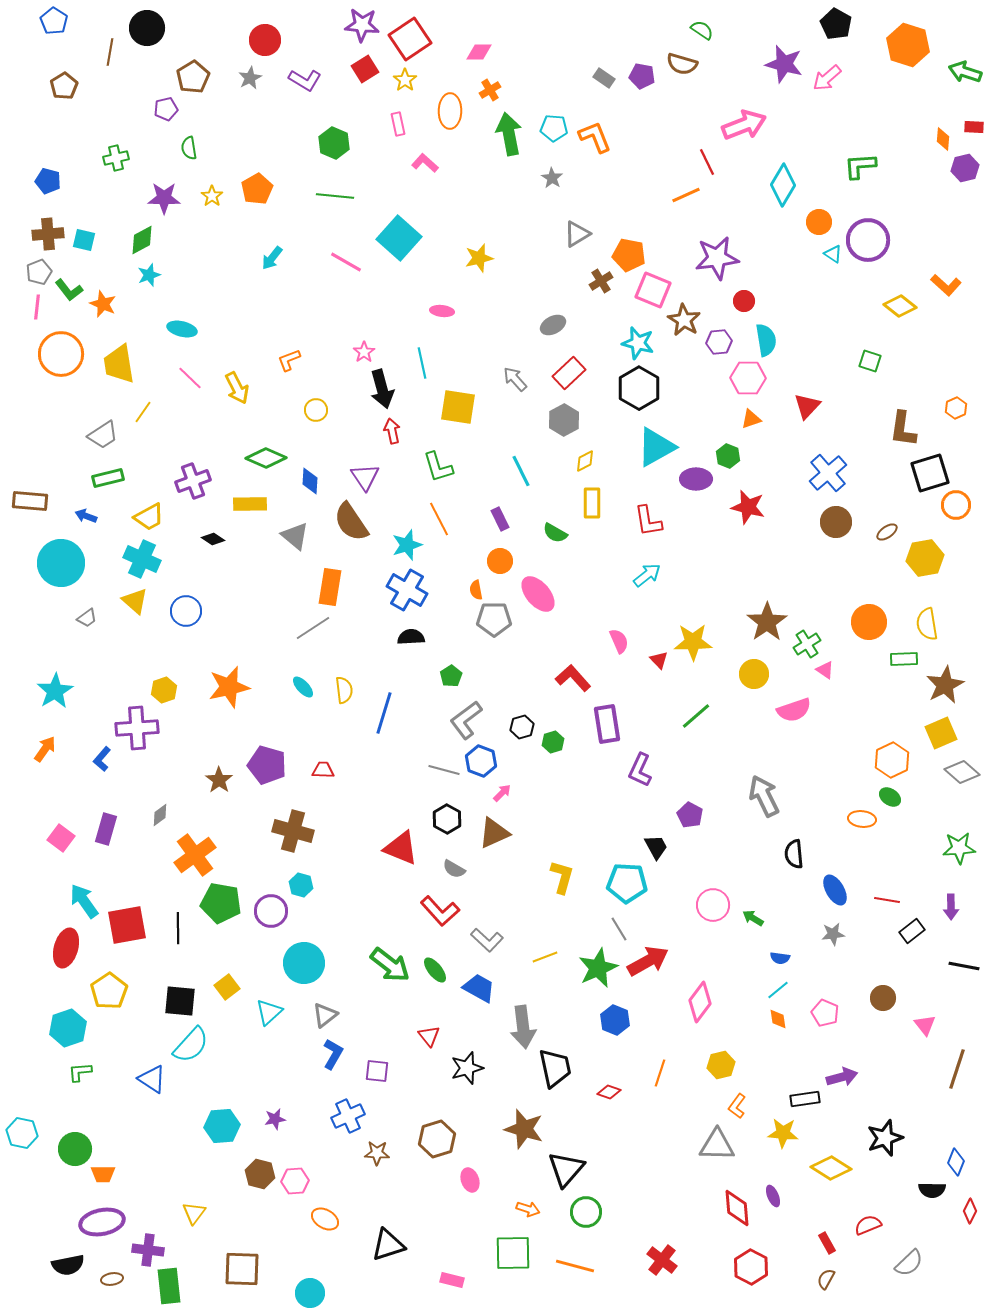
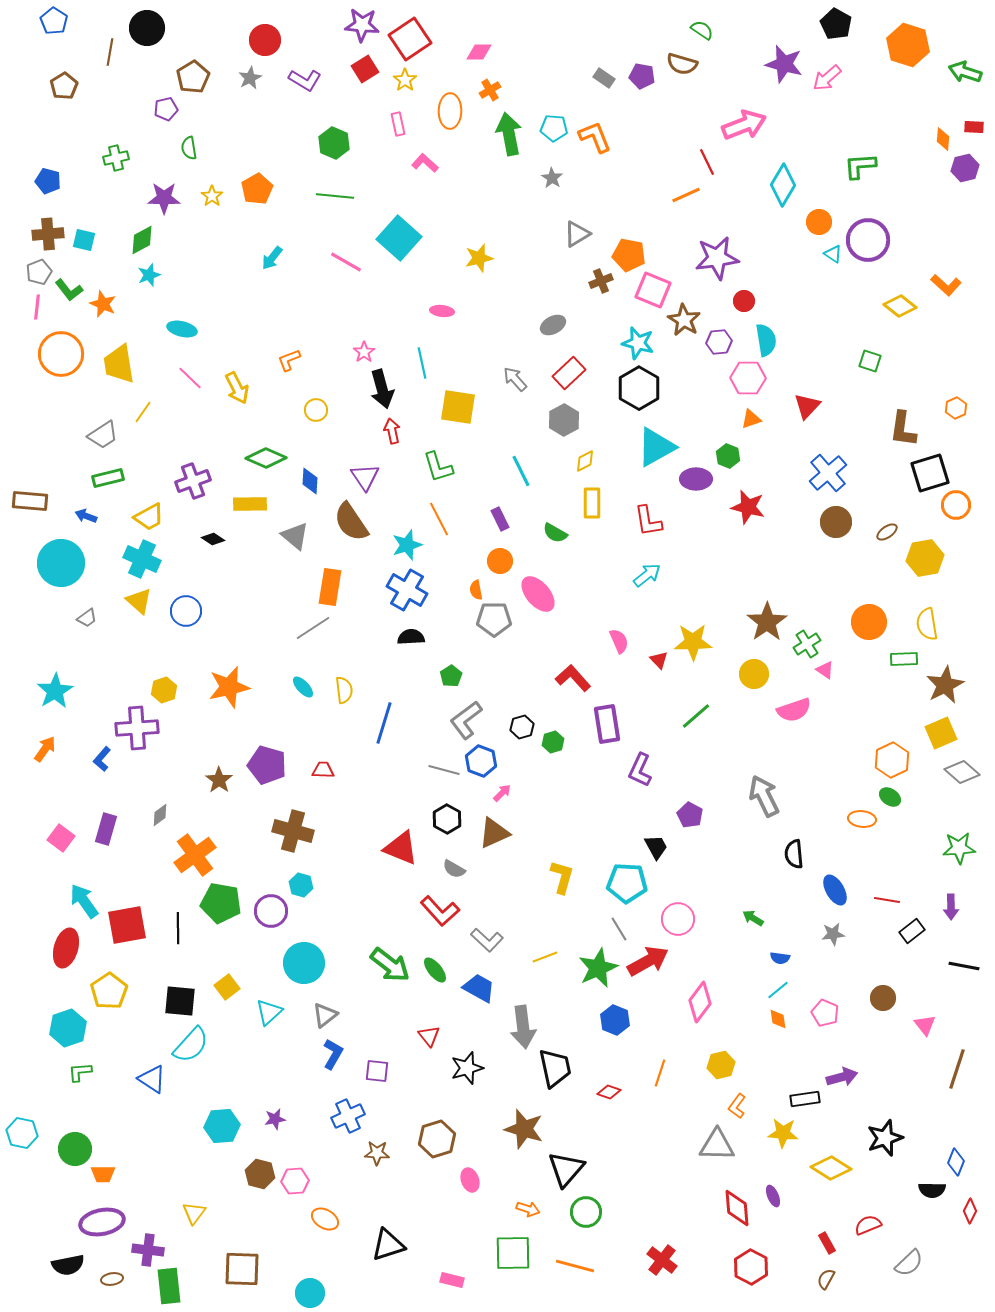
brown cross at (601, 281): rotated 10 degrees clockwise
yellow triangle at (135, 601): moved 4 px right
blue line at (384, 713): moved 10 px down
pink circle at (713, 905): moved 35 px left, 14 px down
